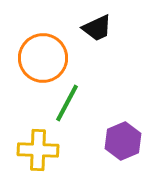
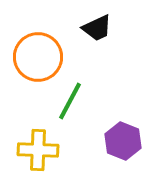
orange circle: moved 5 px left, 1 px up
green line: moved 3 px right, 2 px up
purple hexagon: rotated 15 degrees counterclockwise
